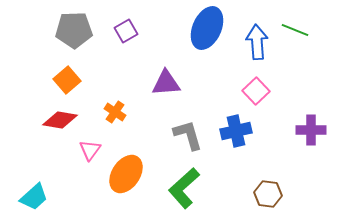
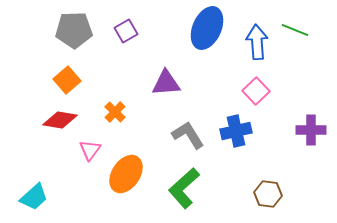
orange cross: rotated 10 degrees clockwise
gray L-shape: rotated 16 degrees counterclockwise
